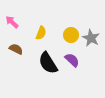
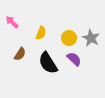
yellow circle: moved 2 px left, 3 px down
brown semicircle: moved 4 px right, 5 px down; rotated 96 degrees clockwise
purple semicircle: moved 2 px right, 1 px up
